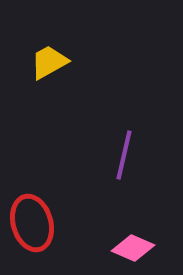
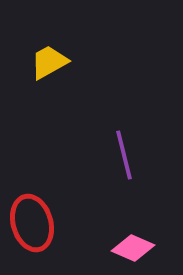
purple line: rotated 27 degrees counterclockwise
